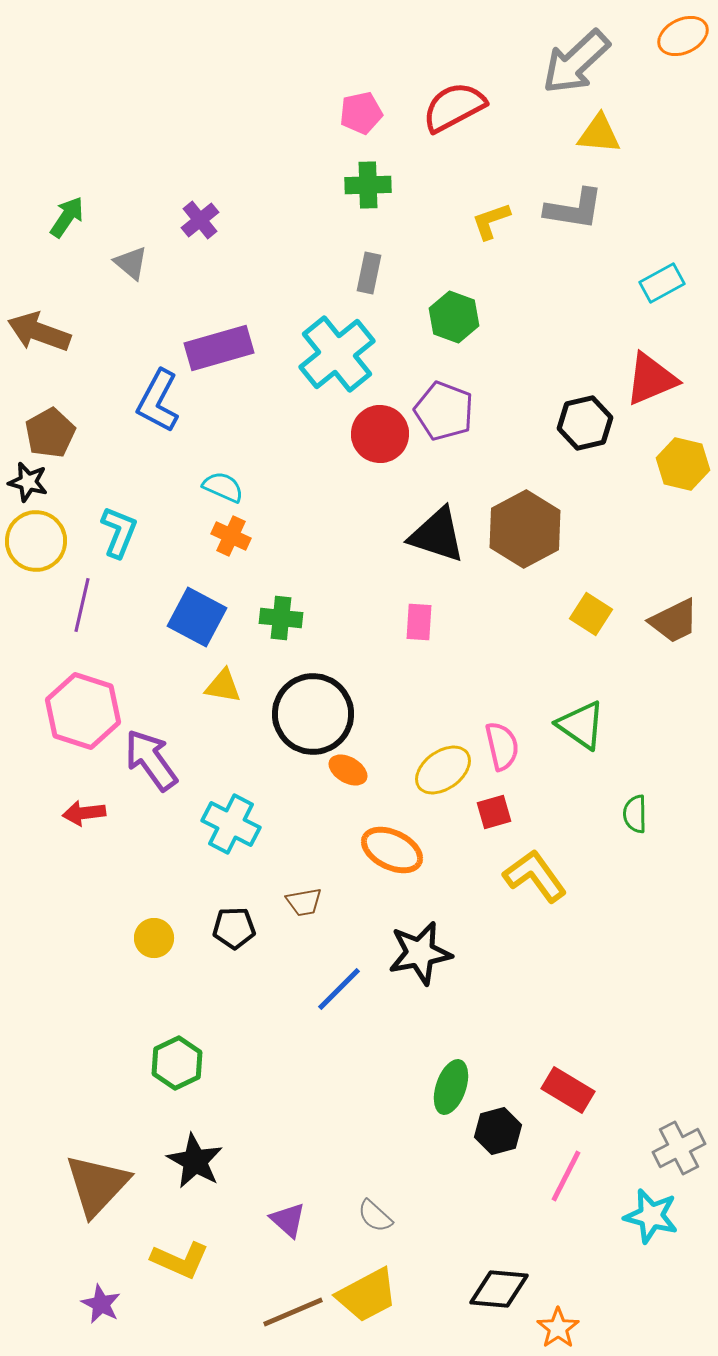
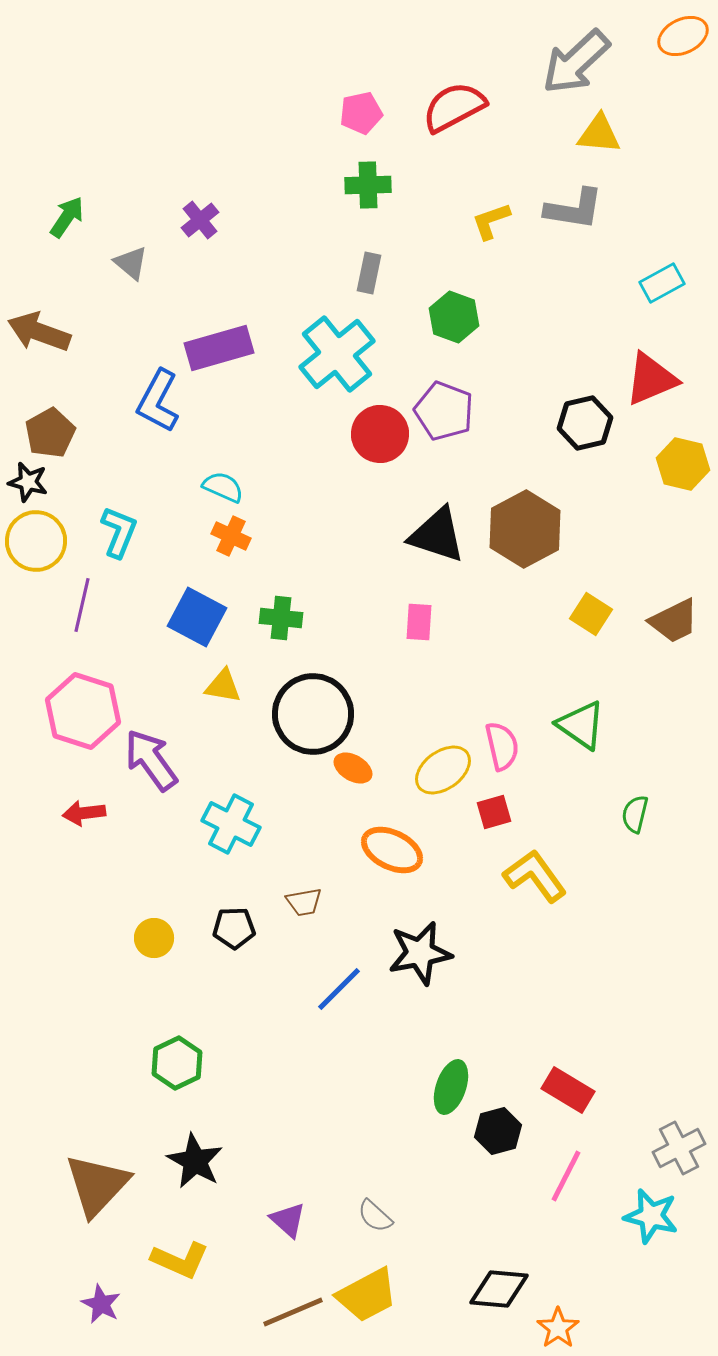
orange ellipse at (348, 770): moved 5 px right, 2 px up
green semicircle at (635, 814): rotated 15 degrees clockwise
